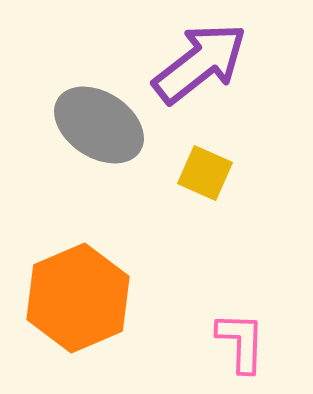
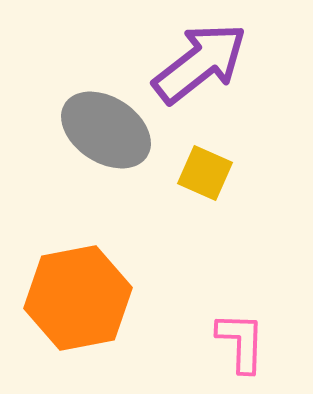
gray ellipse: moved 7 px right, 5 px down
orange hexagon: rotated 12 degrees clockwise
